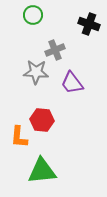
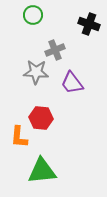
red hexagon: moved 1 px left, 2 px up
